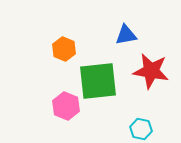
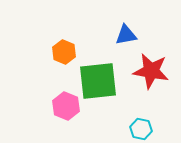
orange hexagon: moved 3 px down
